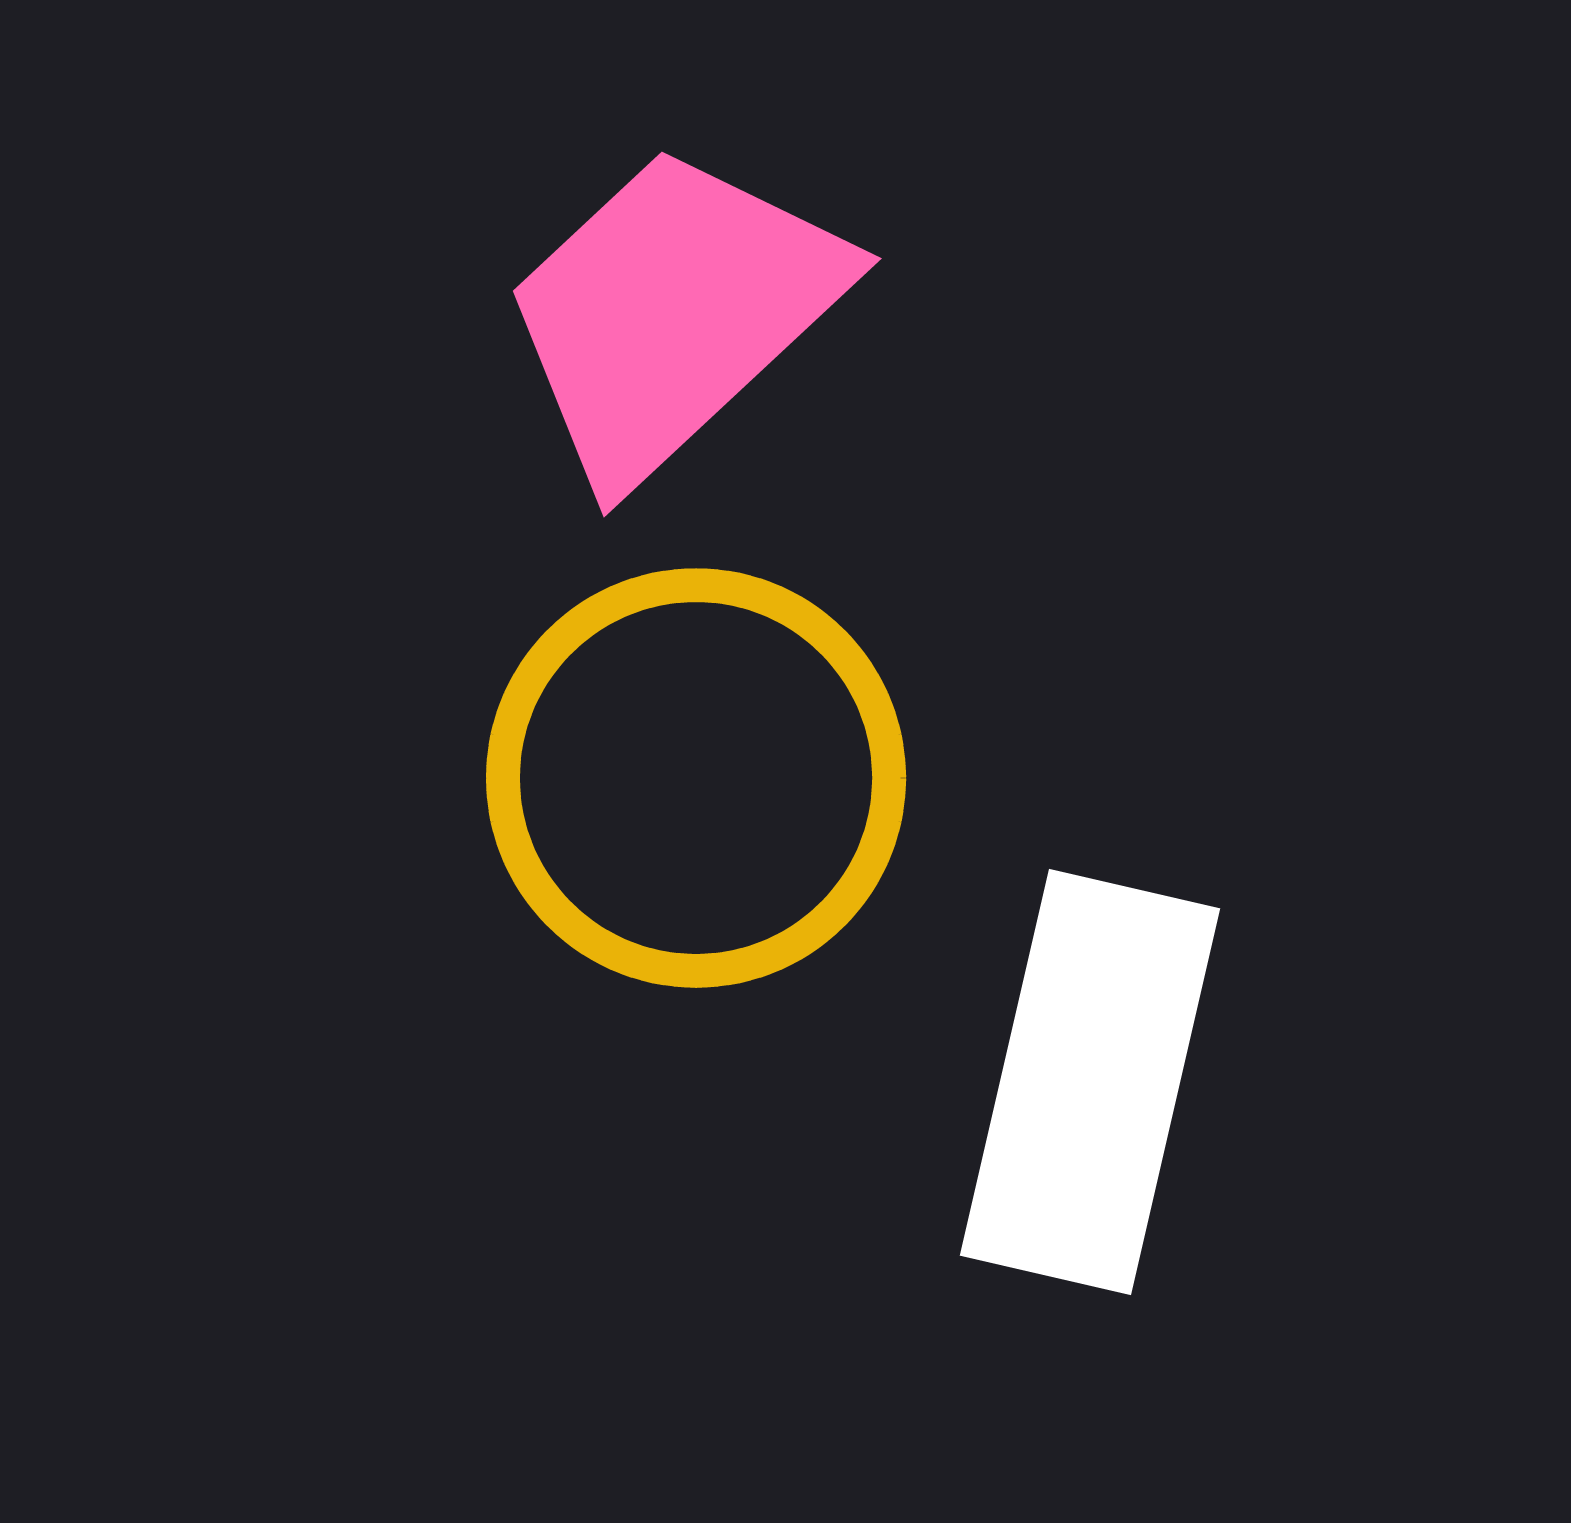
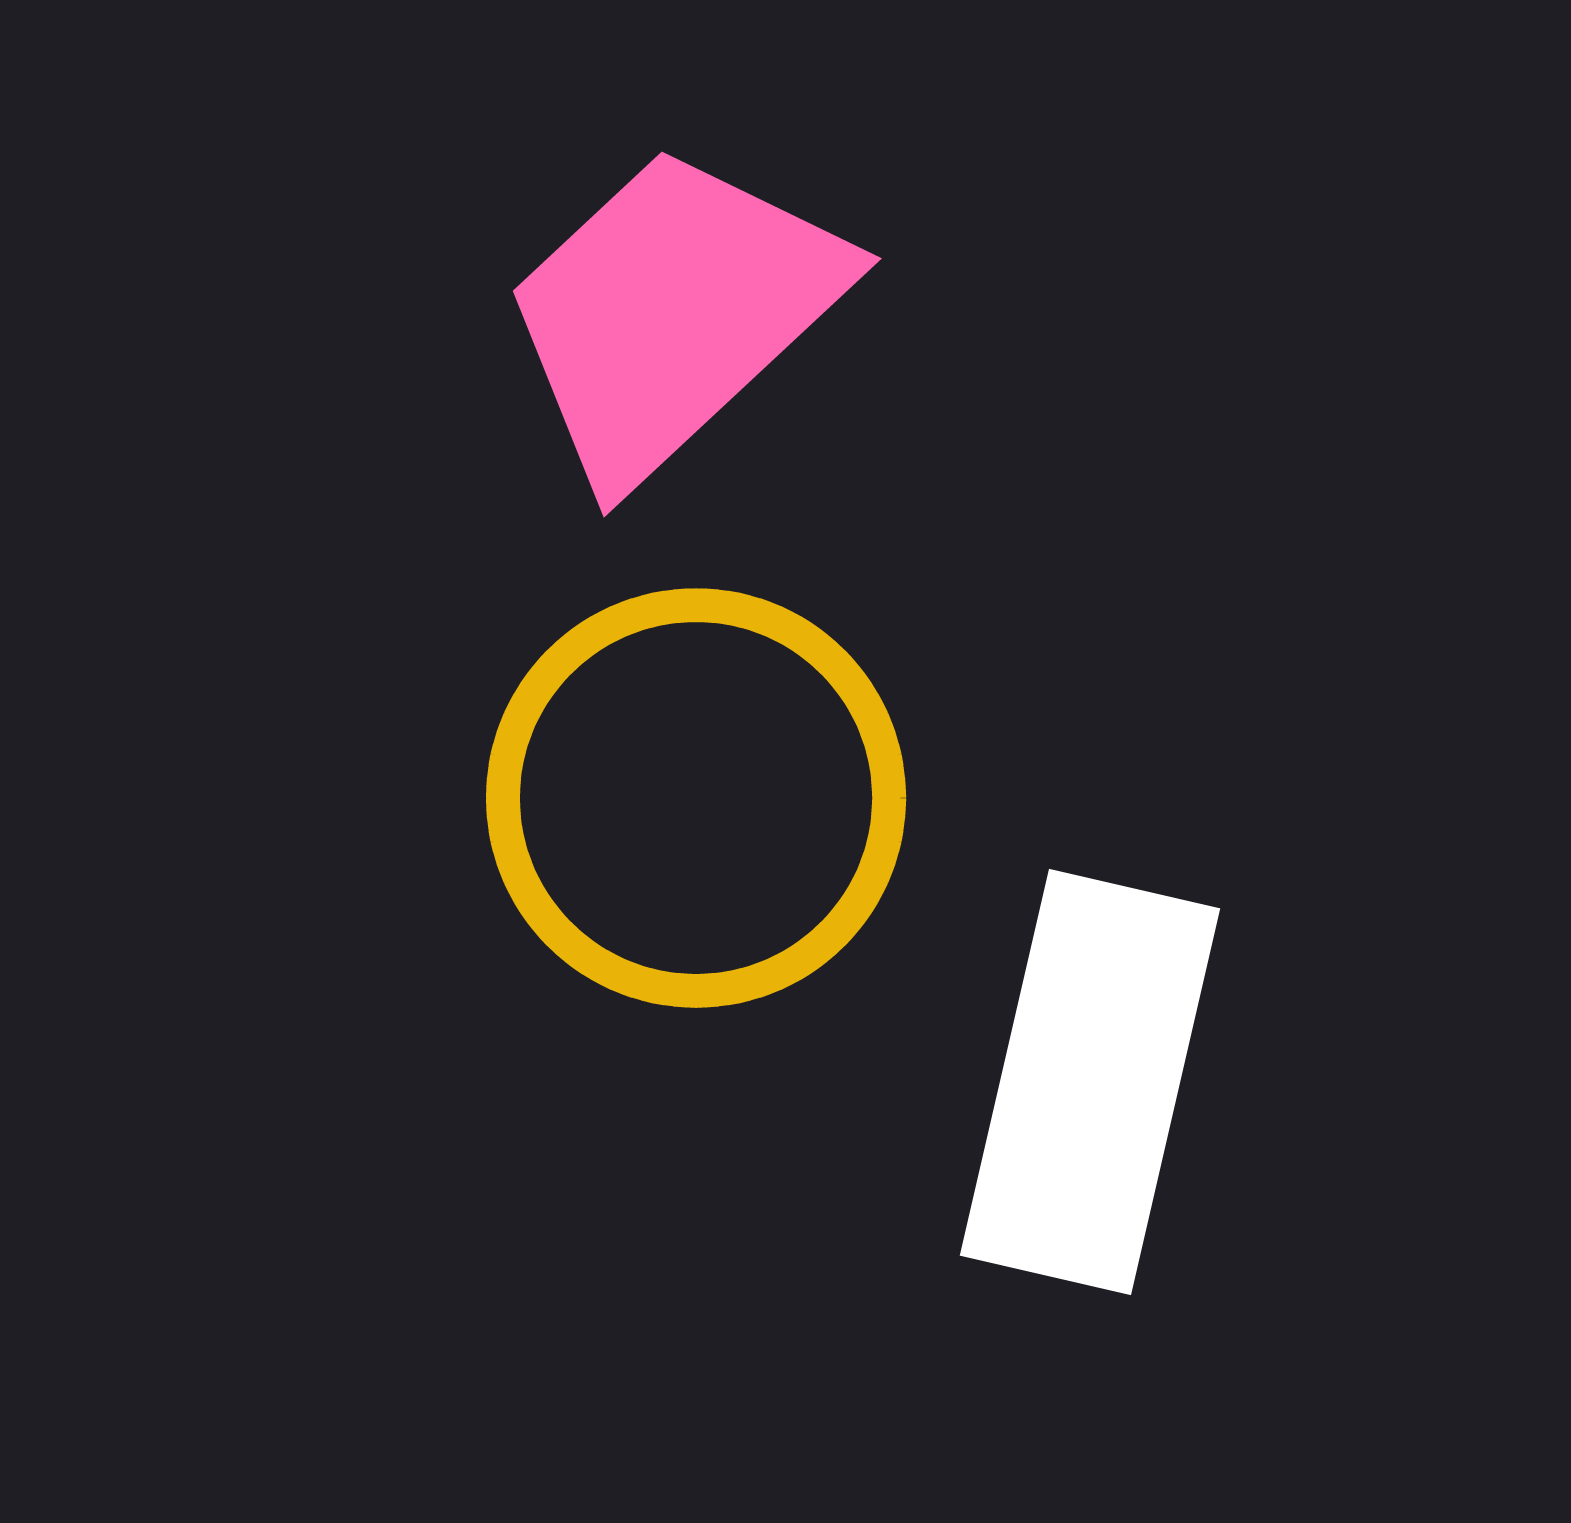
yellow circle: moved 20 px down
